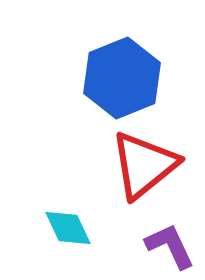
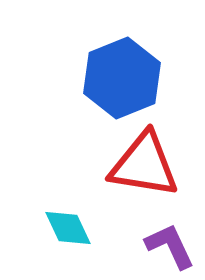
red triangle: rotated 48 degrees clockwise
